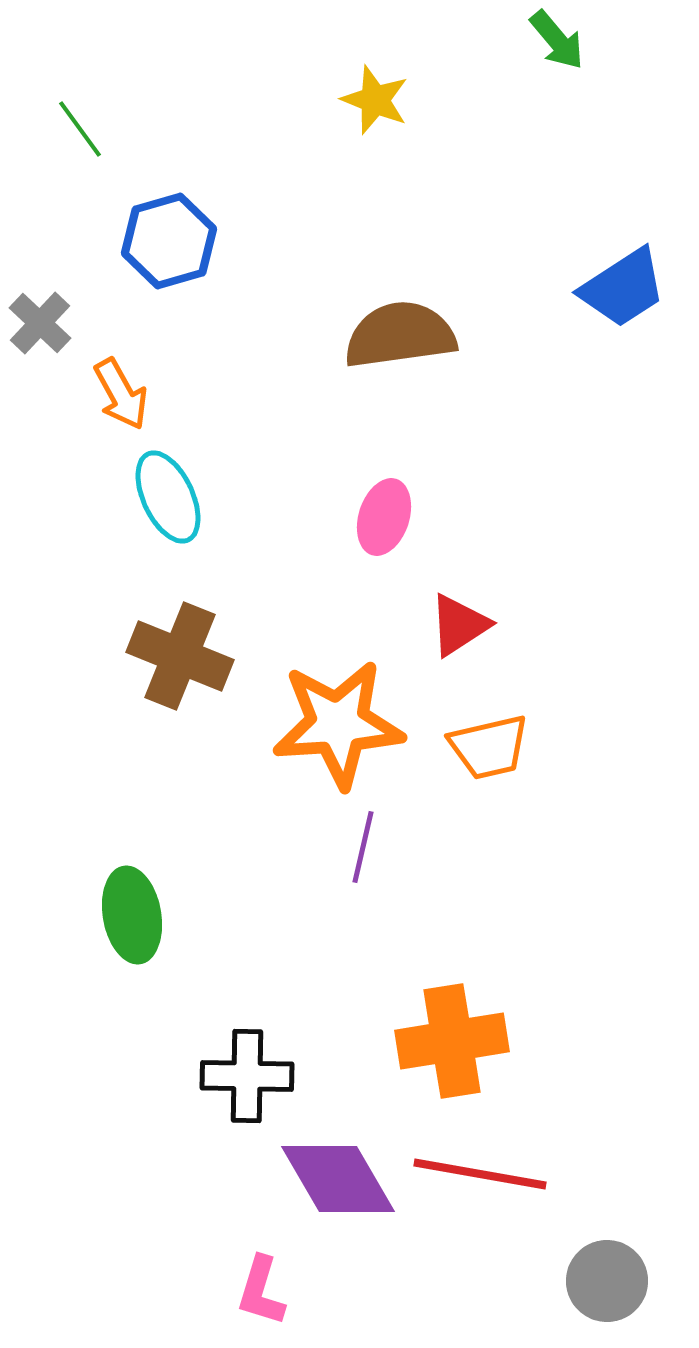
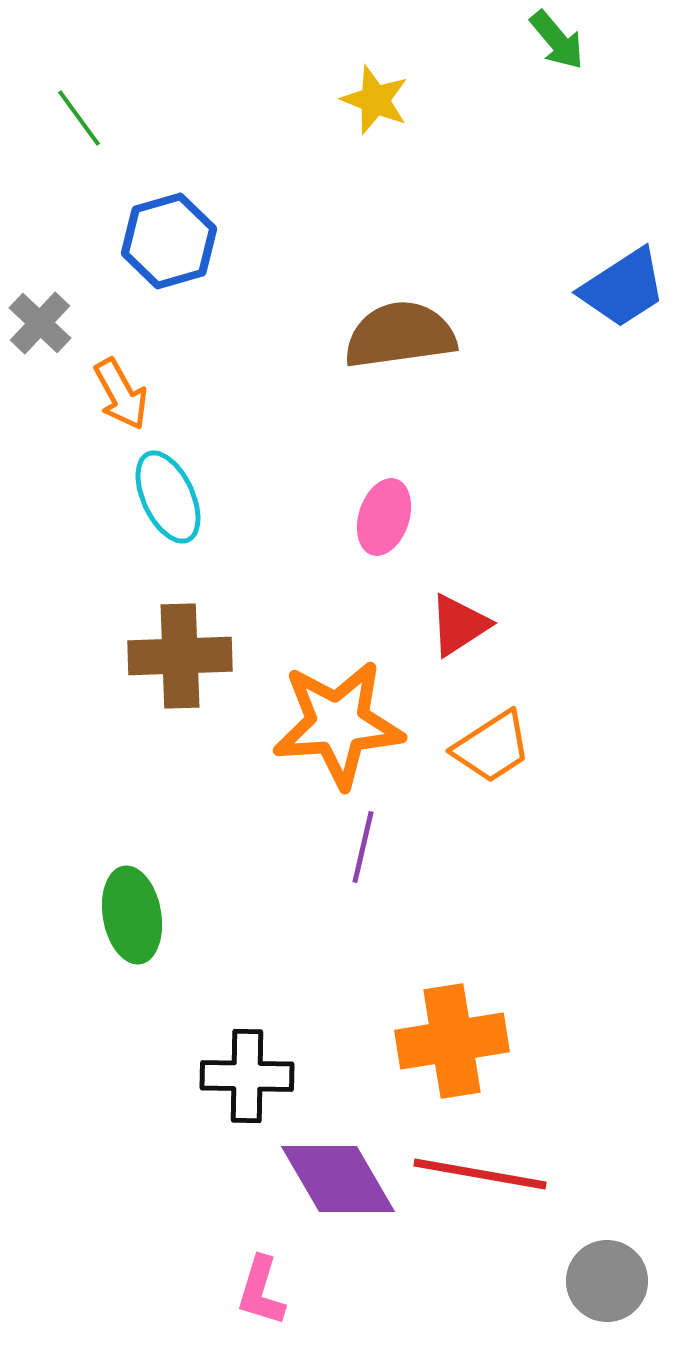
green line: moved 1 px left, 11 px up
brown cross: rotated 24 degrees counterclockwise
orange trapezoid: moved 3 px right; rotated 20 degrees counterclockwise
